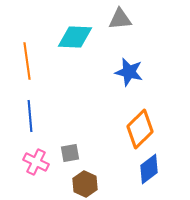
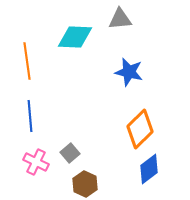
gray square: rotated 30 degrees counterclockwise
